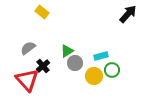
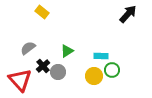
cyan rectangle: rotated 16 degrees clockwise
gray circle: moved 17 px left, 9 px down
red triangle: moved 7 px left
